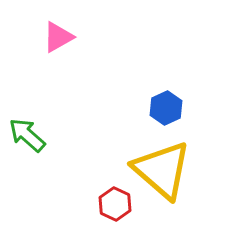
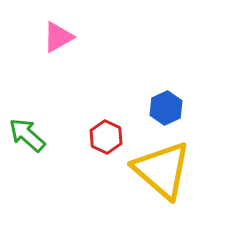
red hexagon: moved 9 px left, 67 px up
